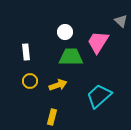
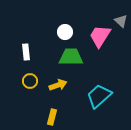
pink trapezoid: moved 2 px right, 6 px up
